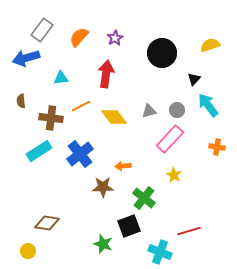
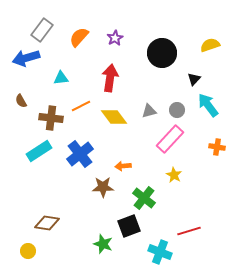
red arrow: moved 4 px right, 4 px down
brown semicircle: rotated 24 degrees counterclockwise
